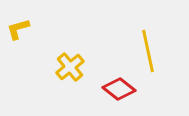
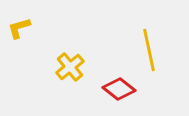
yellow L-shape: moved 1 px right, 1 px up
yellow line: moved 1 px right, 1 px up
